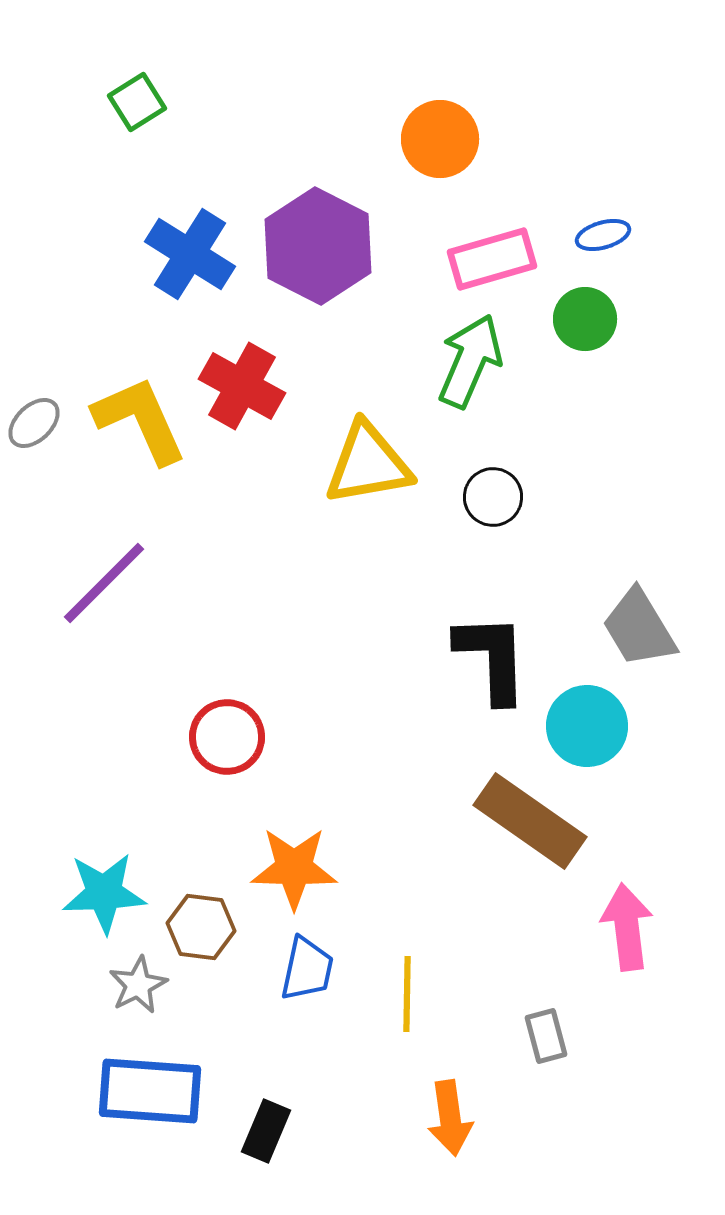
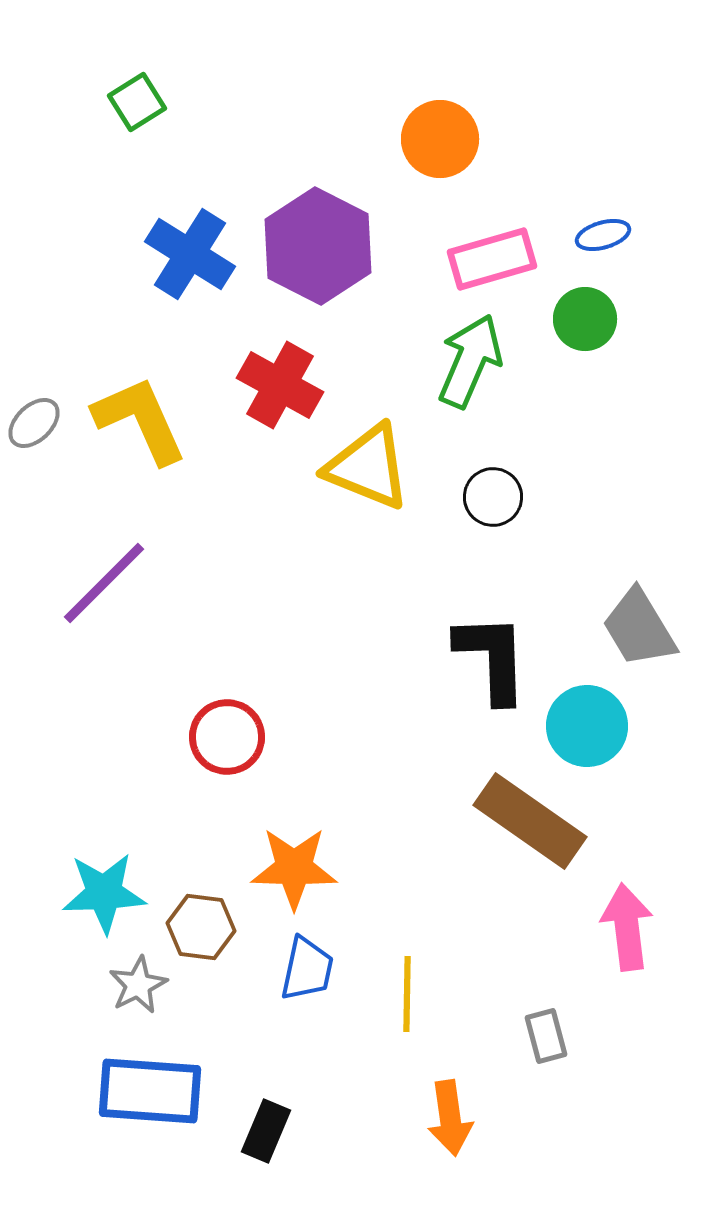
red cross: moved 38 px right, 1 px up
yellow triangle: moved 3 px down; rotated 32 degrees clockwise
